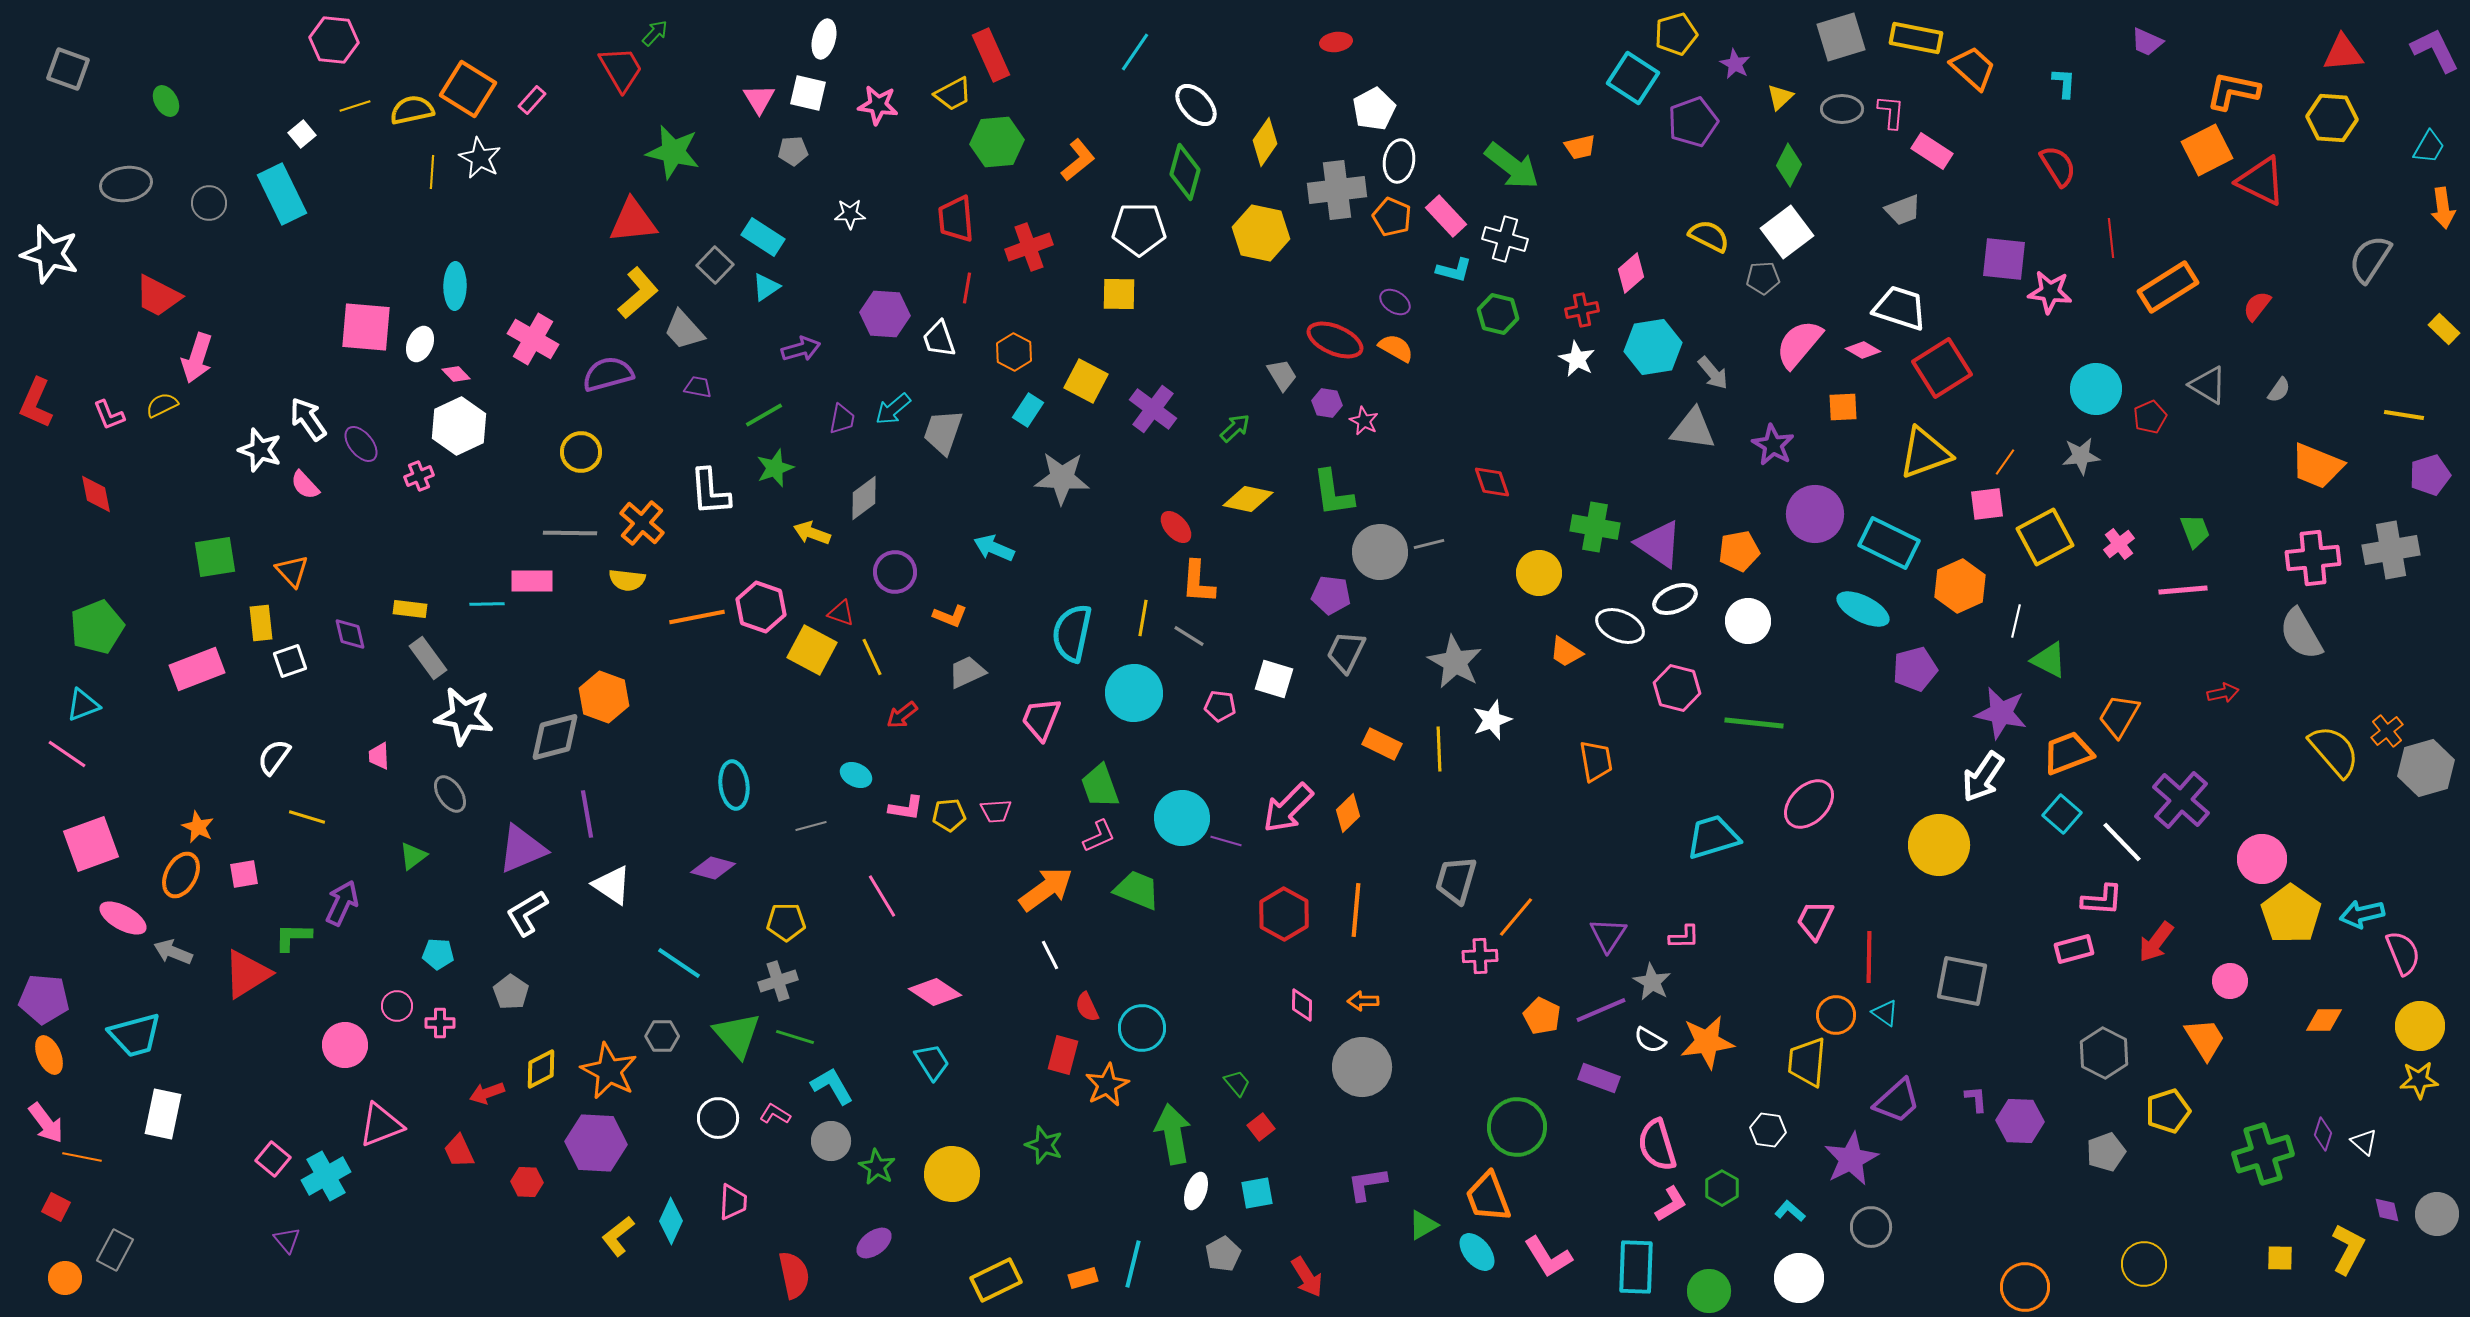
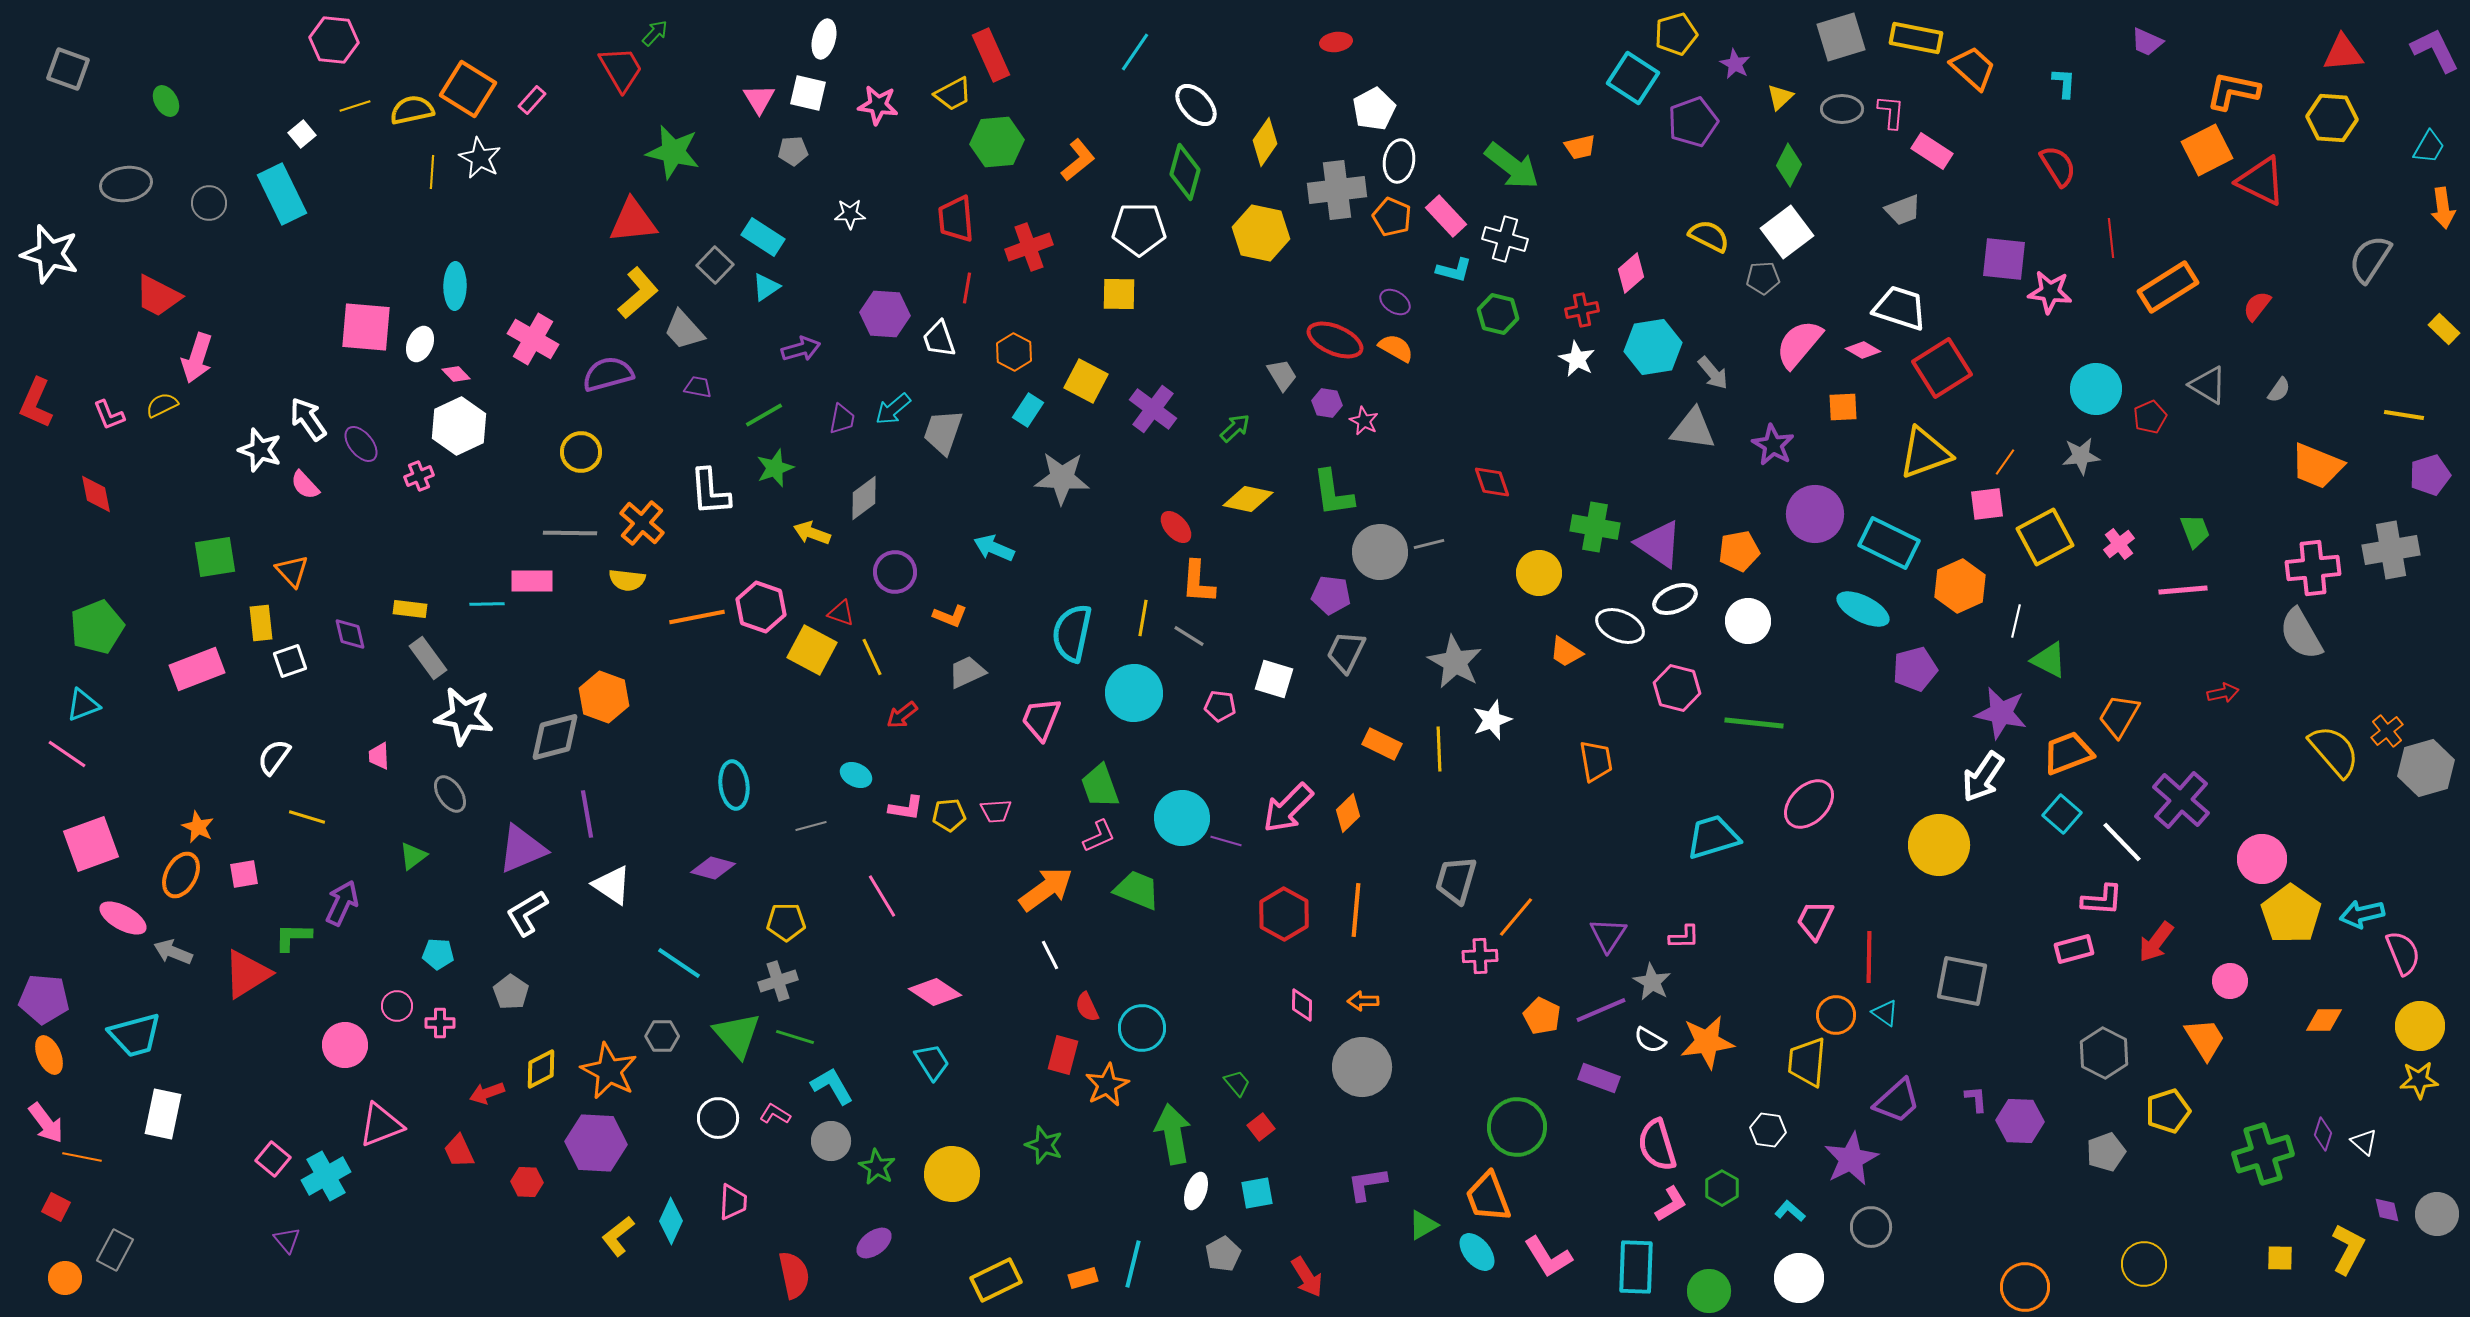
pink cross at (2313, 558): moved 10 px down
